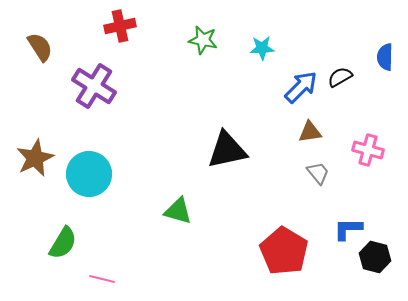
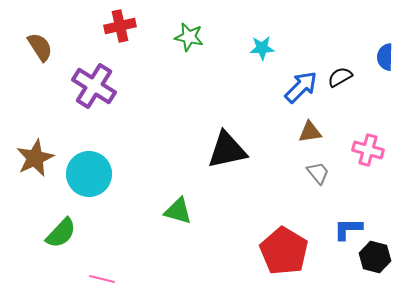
green star: moved 14 px left, 3 px up
green semicircle: moved 2 px left, 10 px up; rotated 12 degrees clockwise
